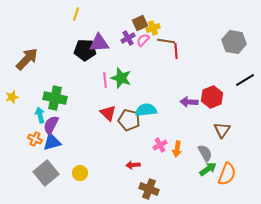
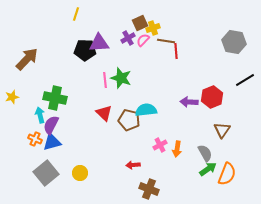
red triangle: moved 4 px left
